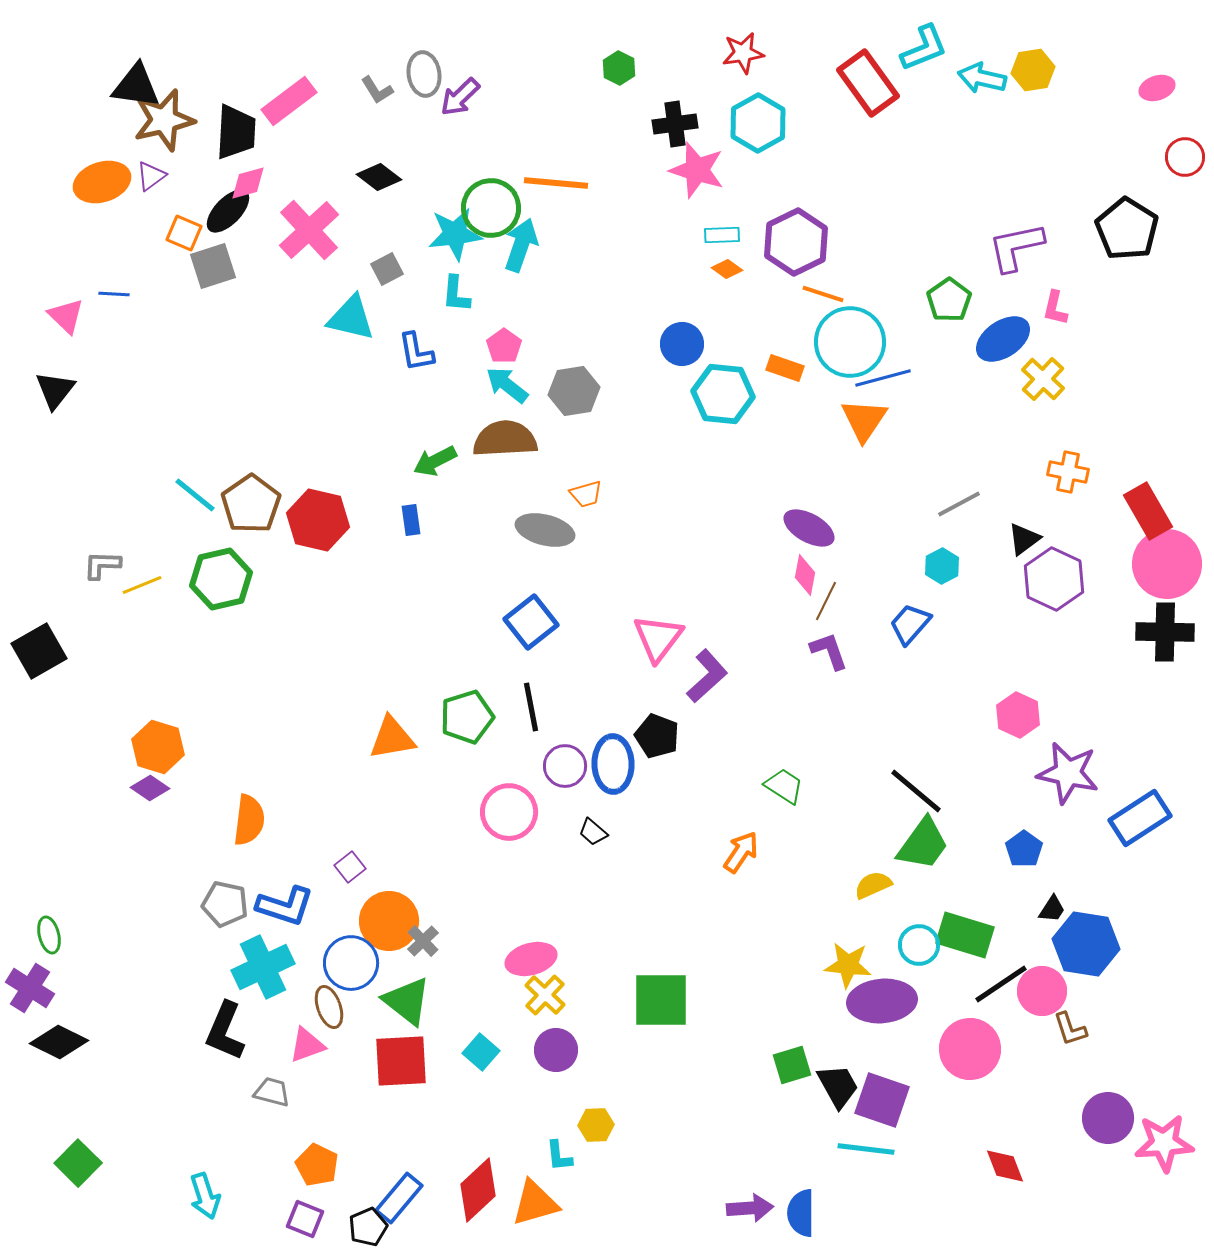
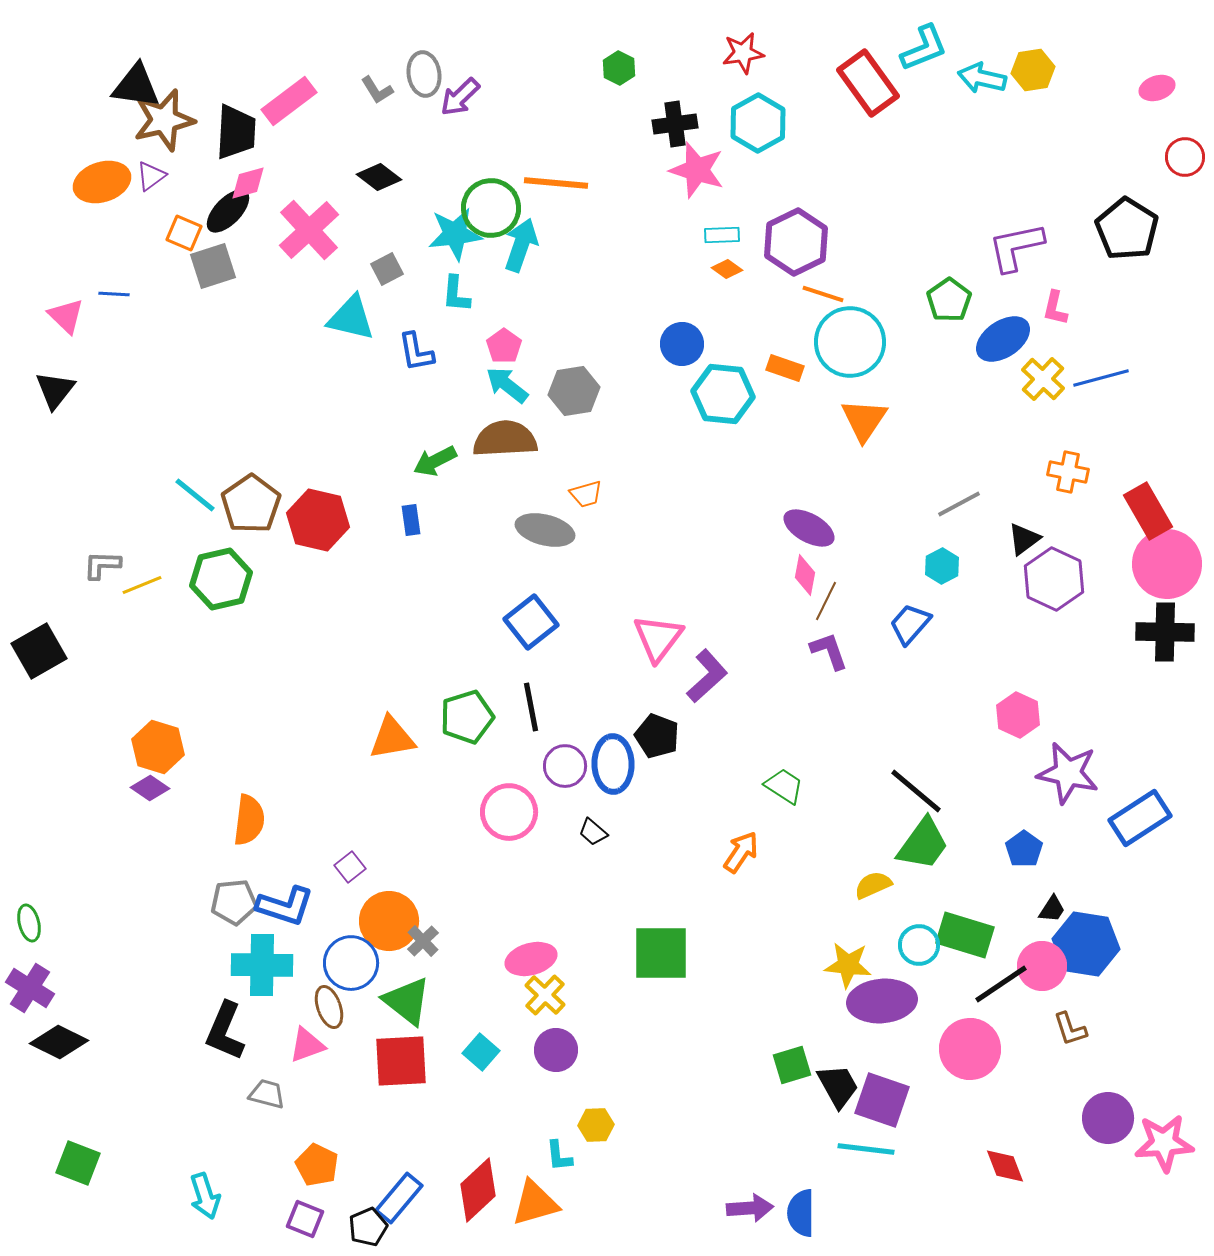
blue line at (883, 378): moved 218 px right
gray pentagon at (225, 904): moved 9 px right, 2 px up; rotated 18 degrees counterclockwise
green ellipse at (49, 935): moved 20 px left, 12 px up
cyan cross at (263, 967): moved 1 px left, 2 px up; rotated 26 degrees clockwise
pink circle at (1042, 991): moved 25 px up
green square at (661, 1000): moved 47 px up
gray trapezoid at (272, 1092): moved 5 px left, 2 px down
green square at (78, 1163): rotated 24 degrees counterclockwise
